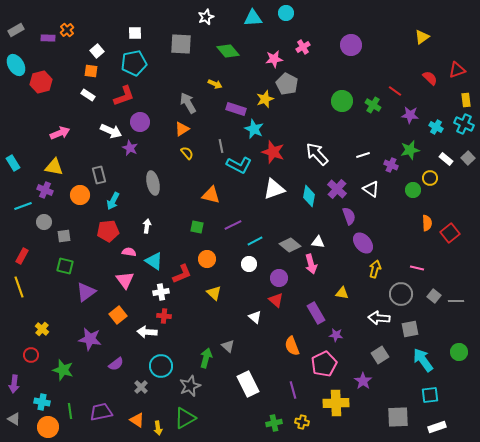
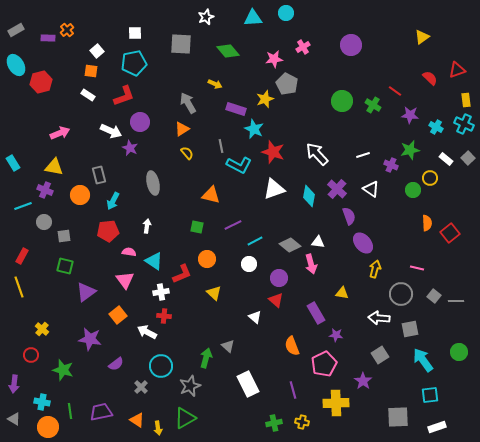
white arrow at (147, 332): rotated 24 degrees clockwise
